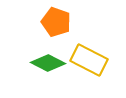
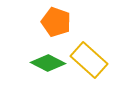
yellow rectangle: rotated 15 degrees clockwise
